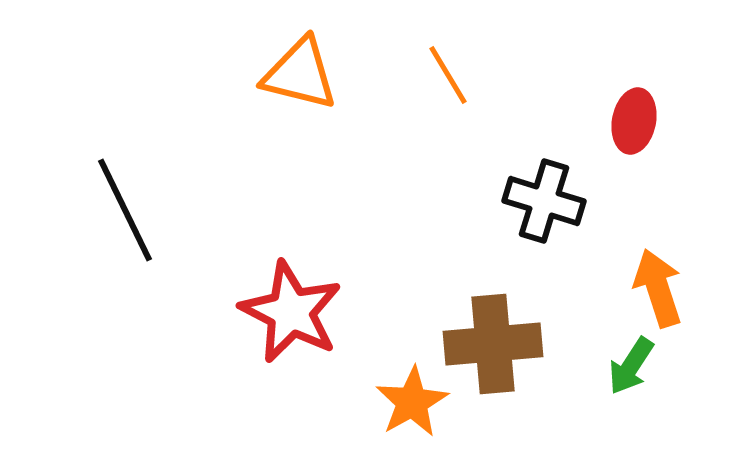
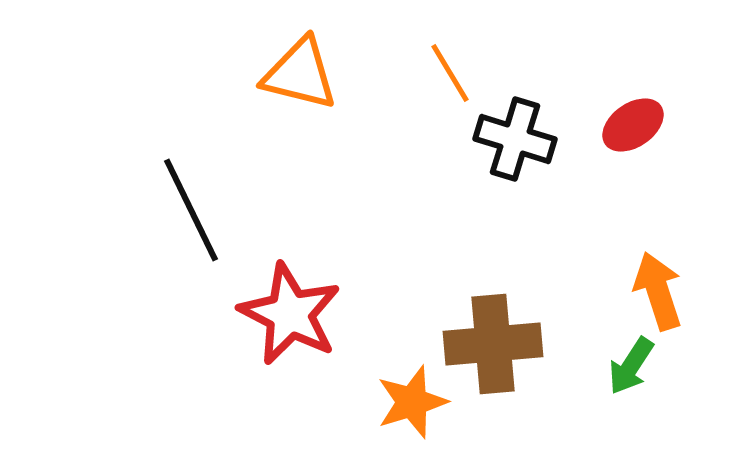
orange line: moved 2 px right, 2 px up
red ellipse: moved 1 px left, 4 px down; rotated 44 degrees clockwise
black cross: moved 29 px left, 62 px up
black line: moved 66 px right
orange arrow: moved 3 px down
red star: moved 1 px left, 2 px down
orange star: rotated 12 degrees clockwise
